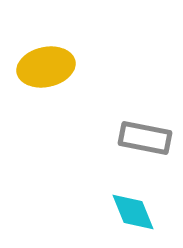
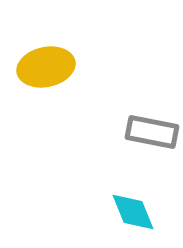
gray rectangle: moved 7 px right, 6 px up
